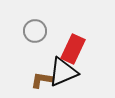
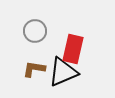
red rectangle: rotated 12 degrees counterclockwise
brown L-shape: moved 8 px left, 11 px up
